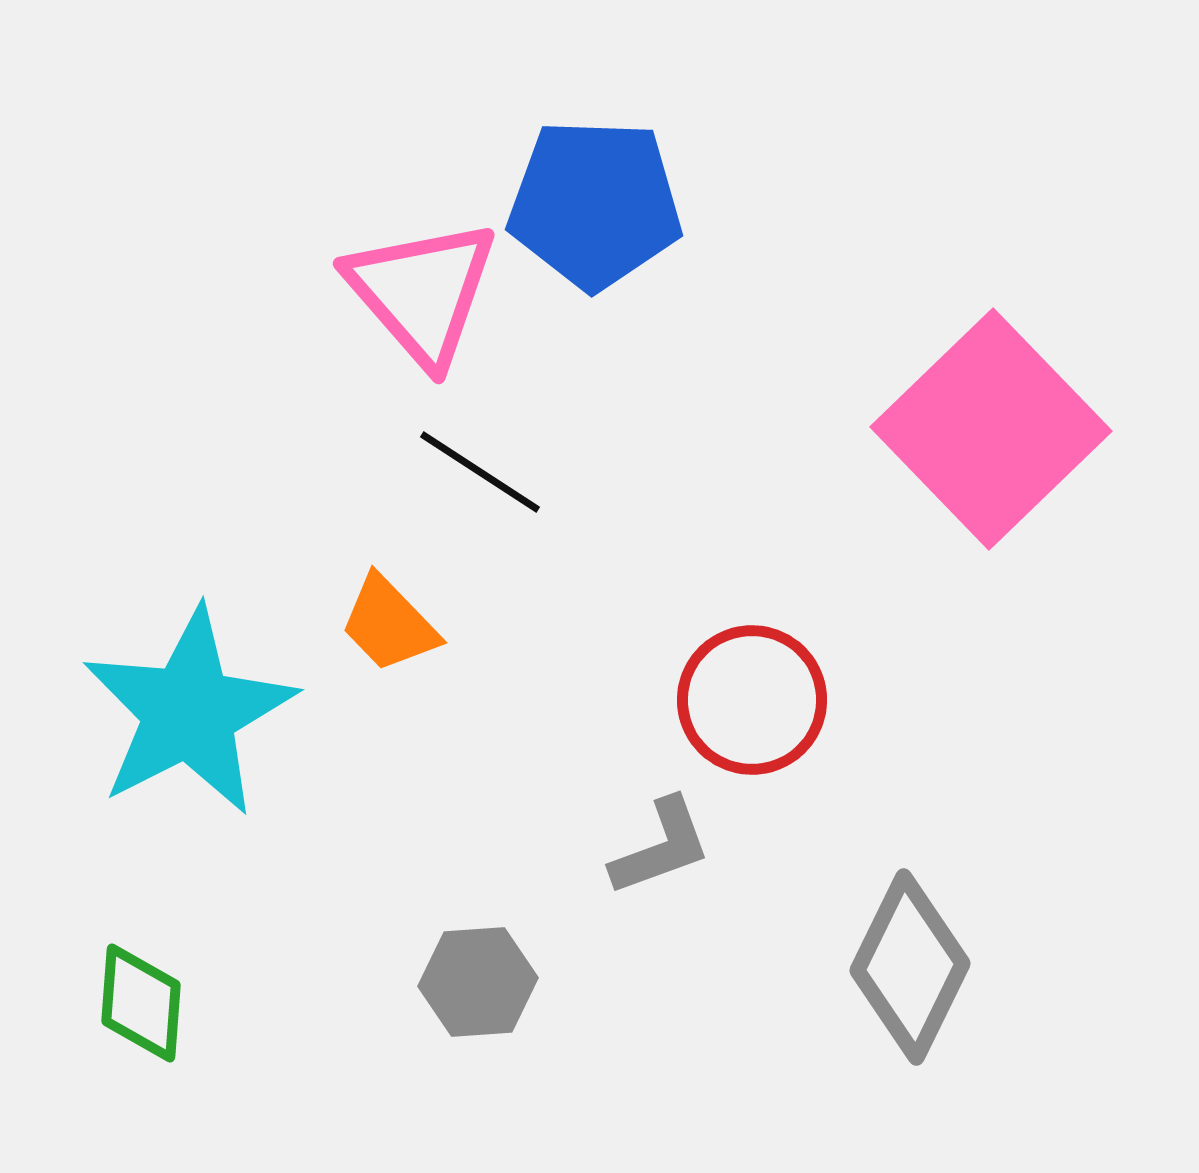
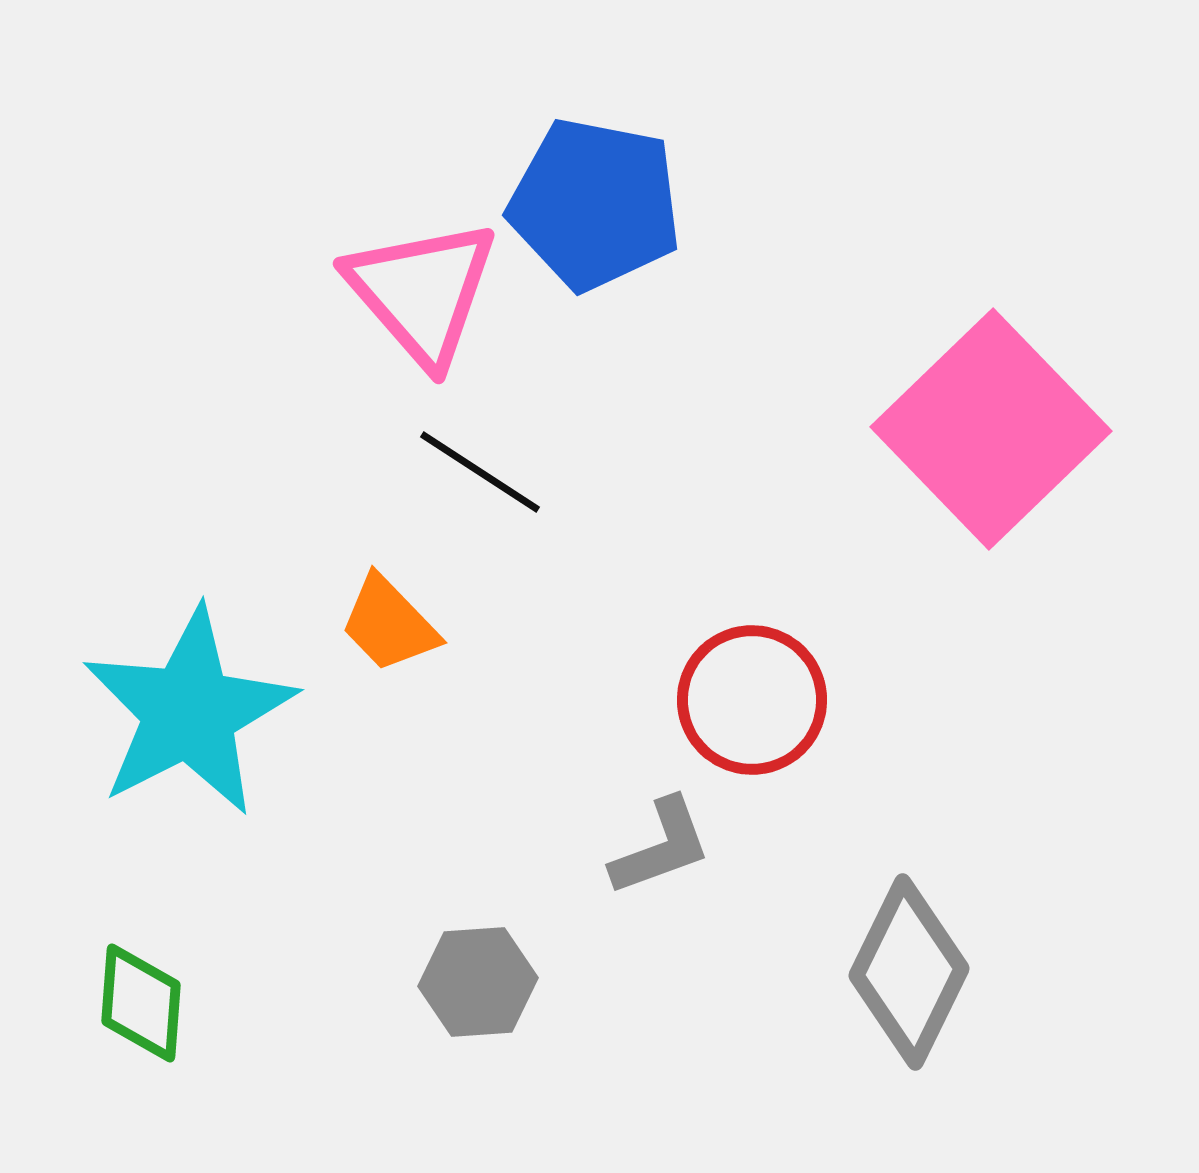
blue pentagon: rotated 9 degrees clockwise
gray diamond: moved 1 px left, 5 px down
